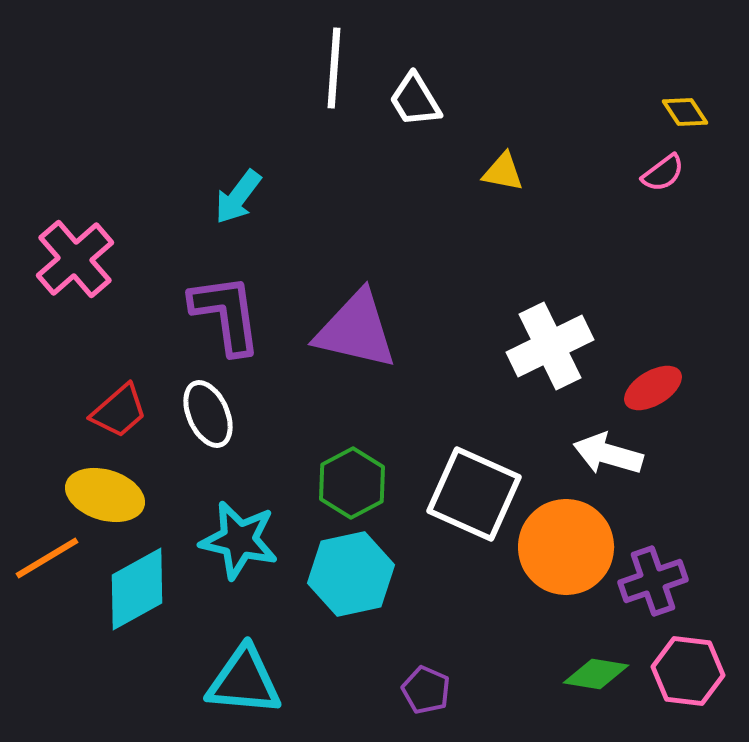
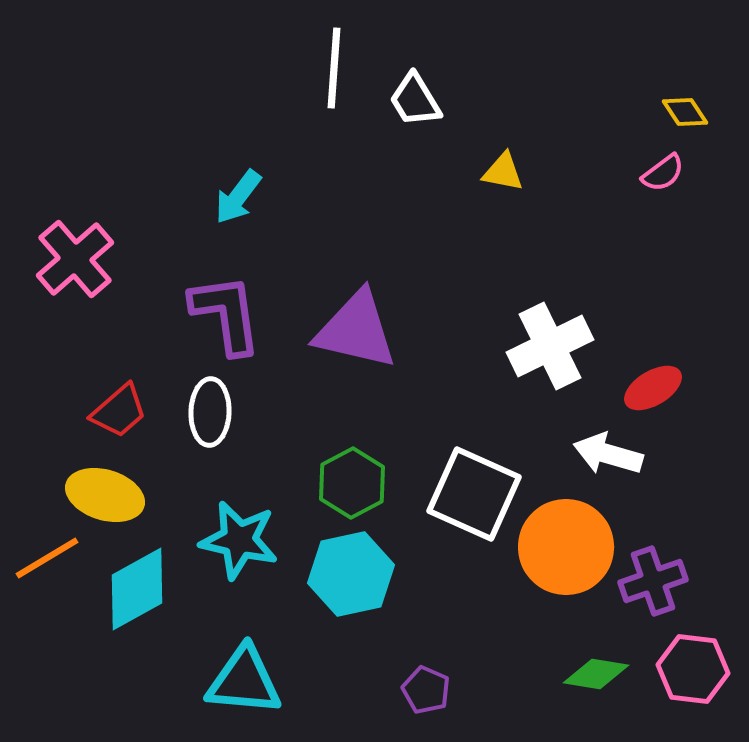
white ellipse: moved 2 px right, 2 px up; rotated 26 degrees clockwise
pink hexagon: moved 5 px right, 2 px up
